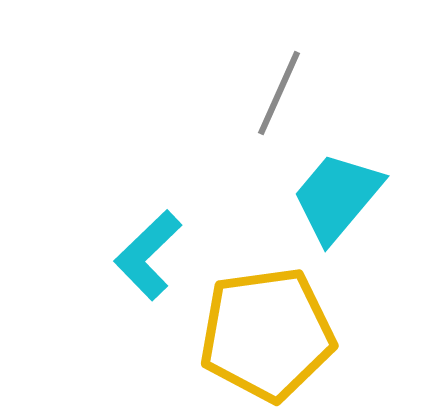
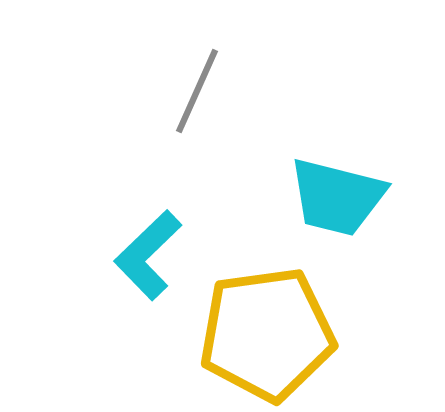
gray line: moved 82 px left, 2 px up
cyan trapezoid: rotated 116 degrees counterclockwise
